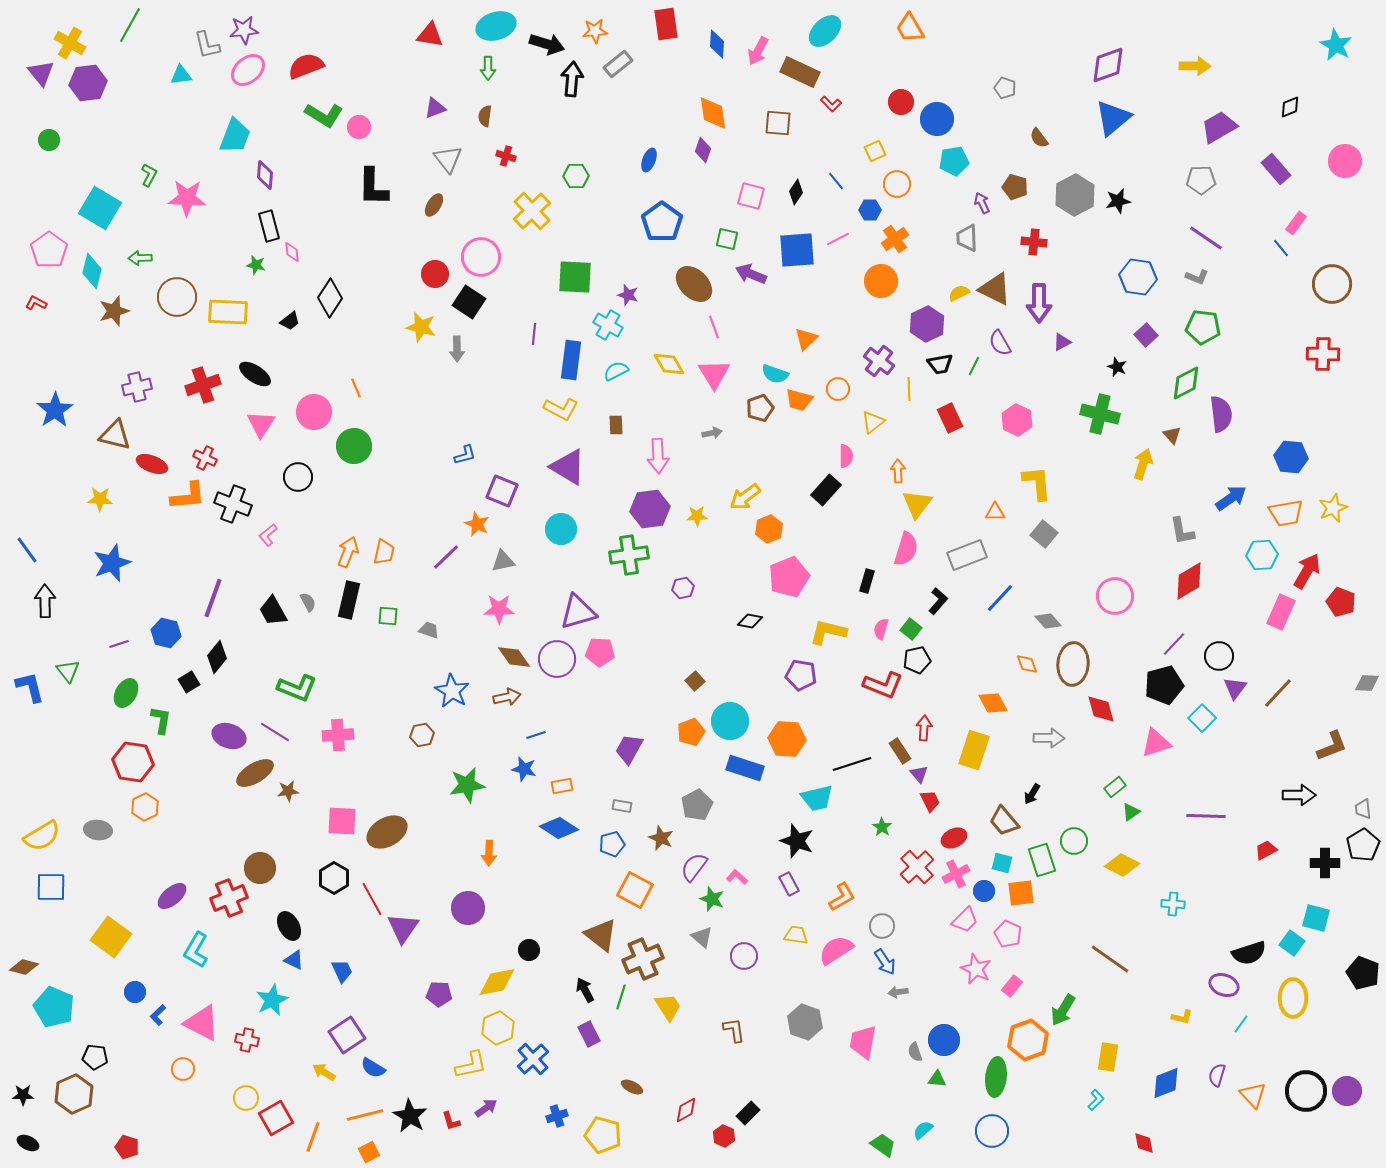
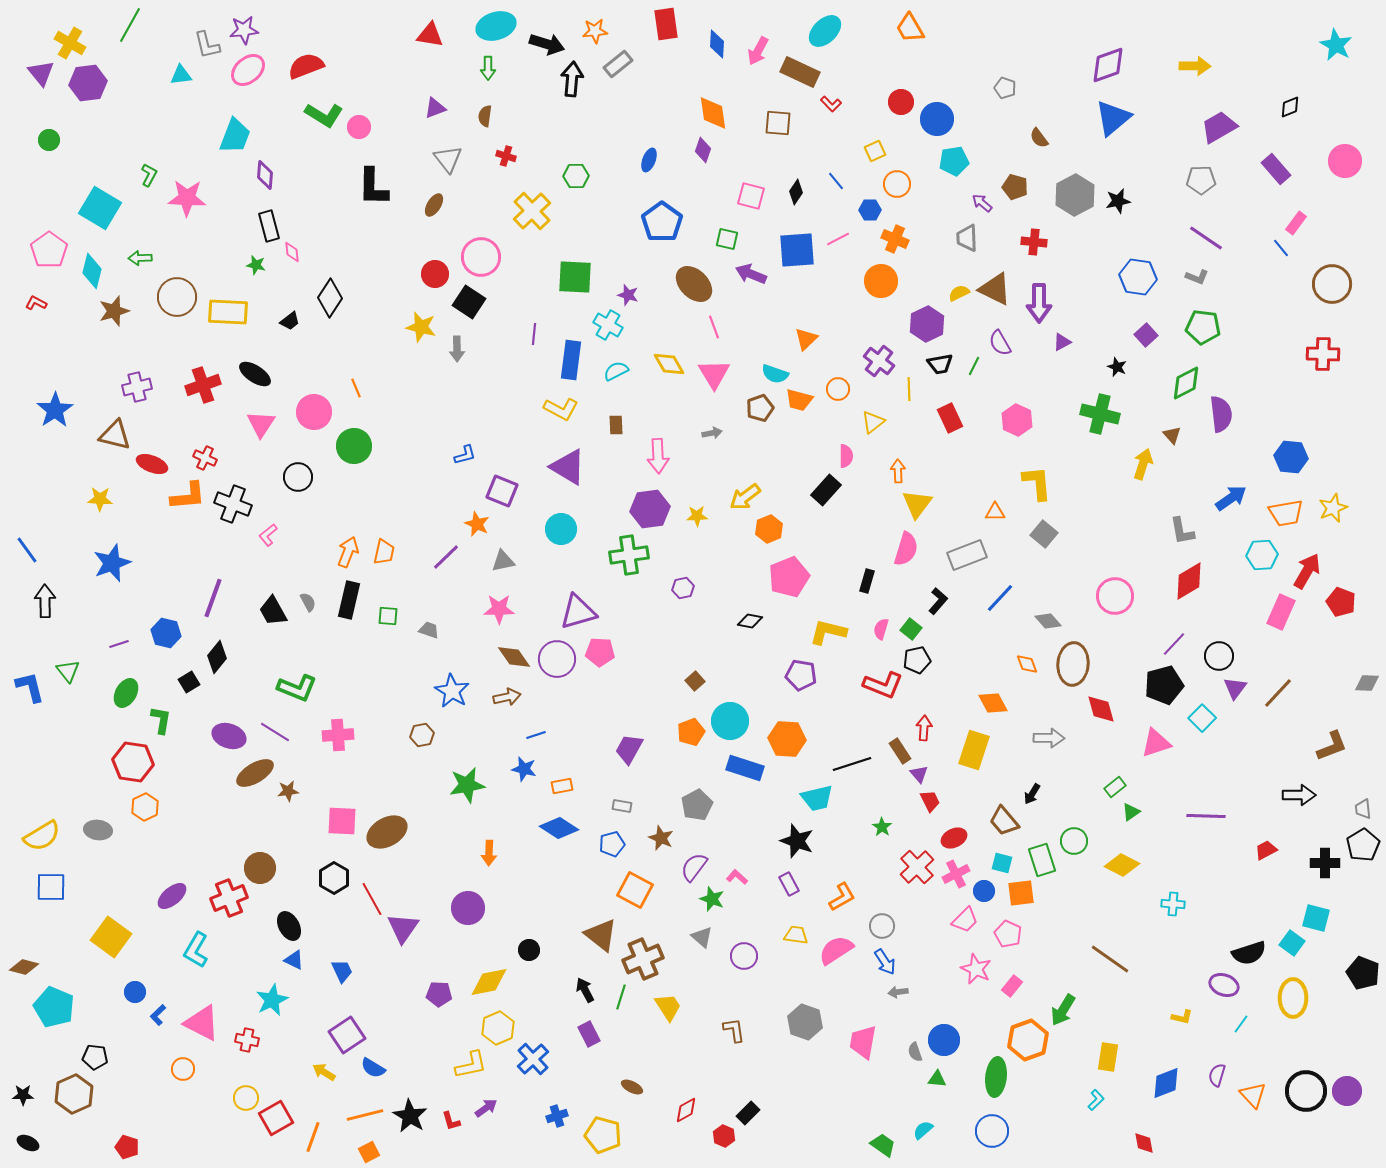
purple arrow at (982, 203): rotated 25 degrees counterclockwise
orange cross at (895, 239): rotated 32 degrees counterclockwise
yellow diamond at (497, 982): moved 8 px left
